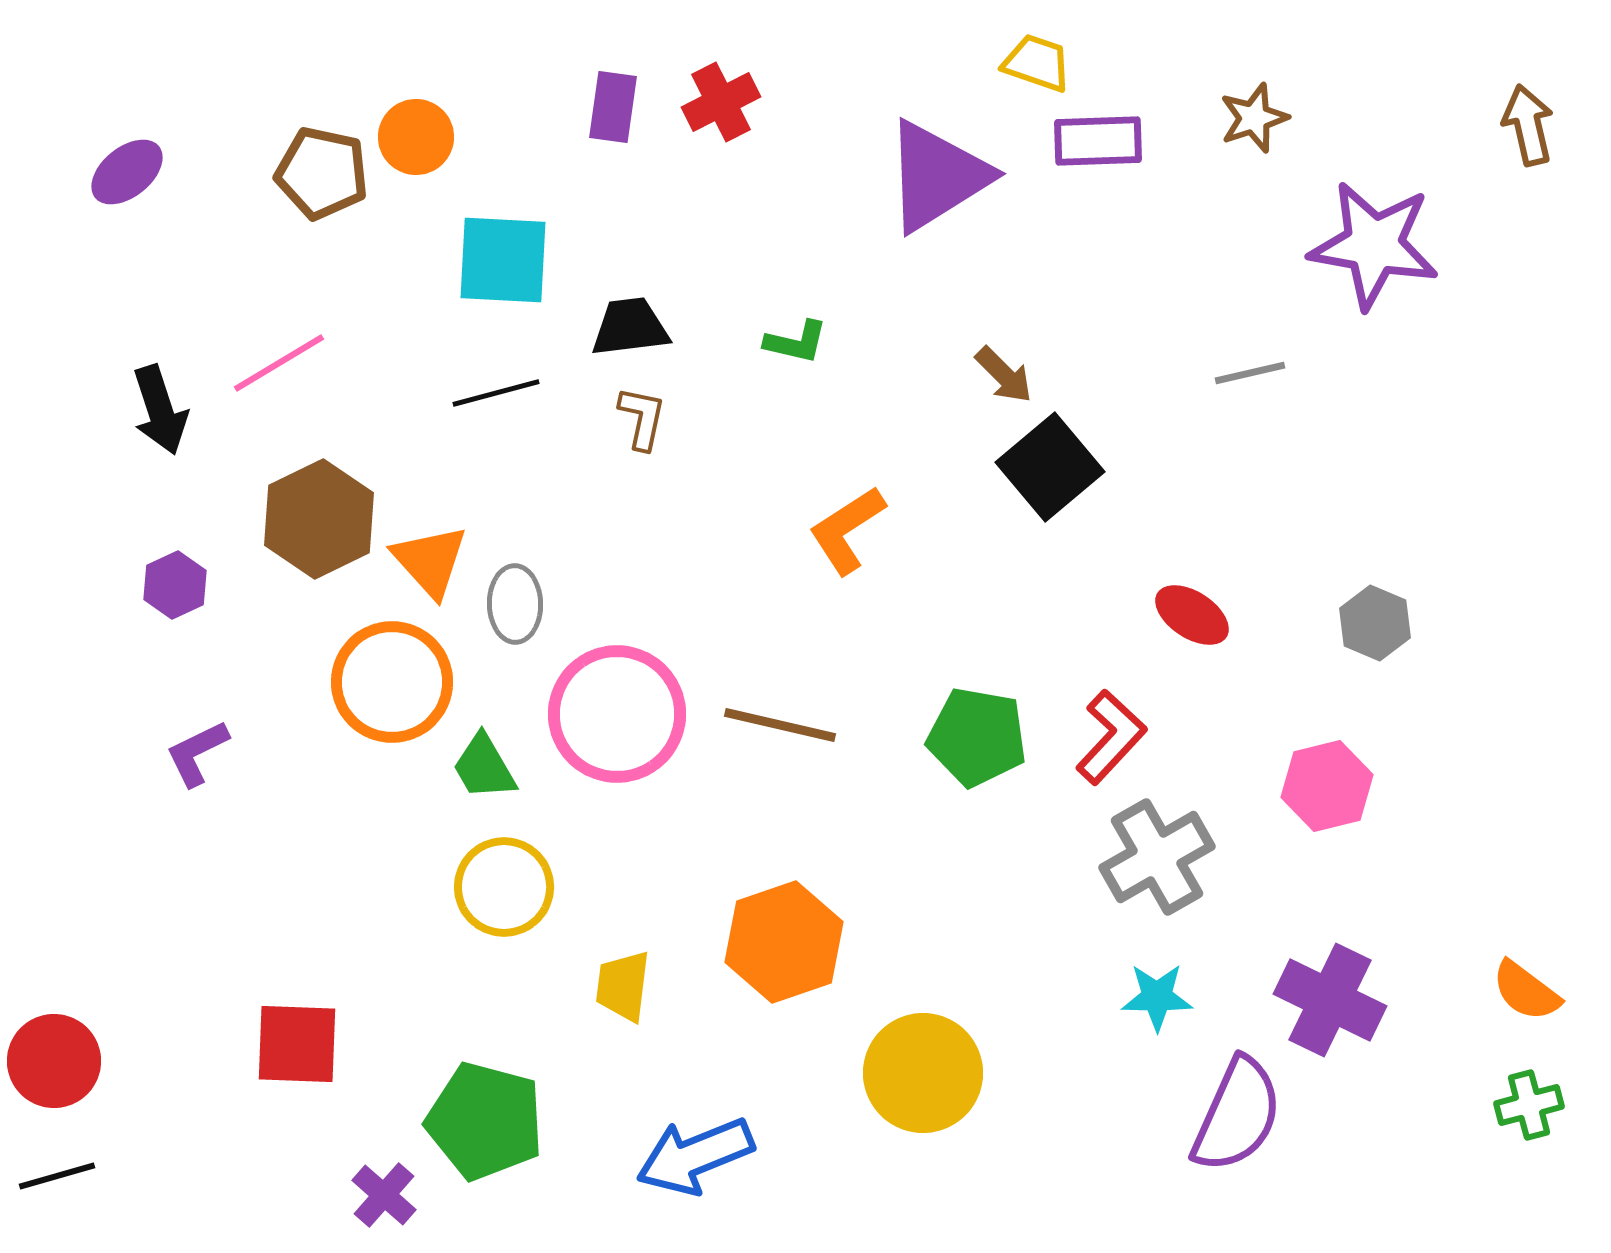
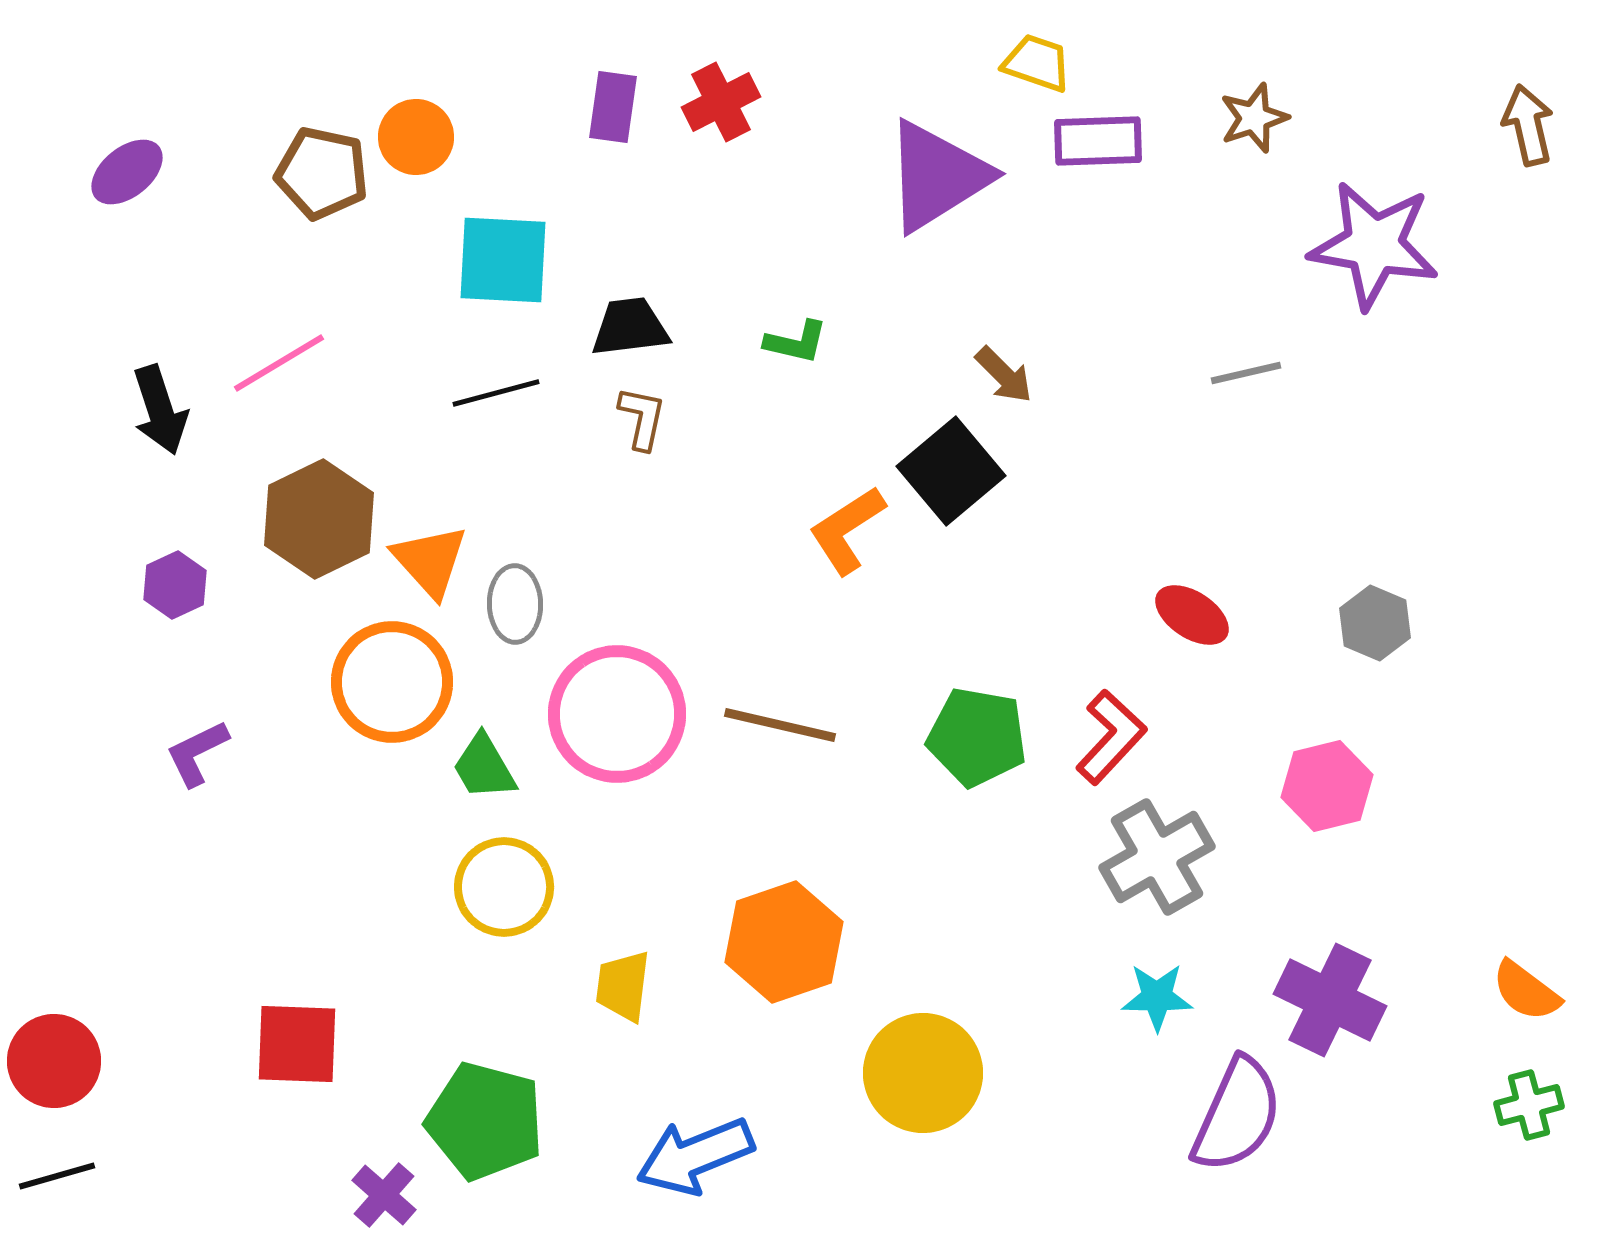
gray line at (1250, 373): moved 4 px left
black square at (1050, 467): moved 99 px left, 4 px down
